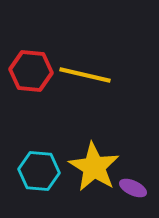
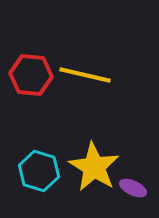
red hexagon: moved 4 px down
cyan hexagon: rotated 12 degrees clockwise
